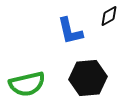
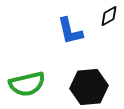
black hexagon: moved 1 px right, 9 px down
